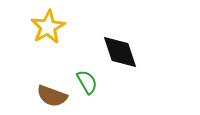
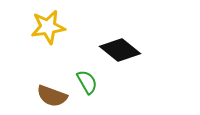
yellow star: rotated 20 degrees clockwise
black diamond: moved 2 px up; rotated 33 degrees counterclockwise
